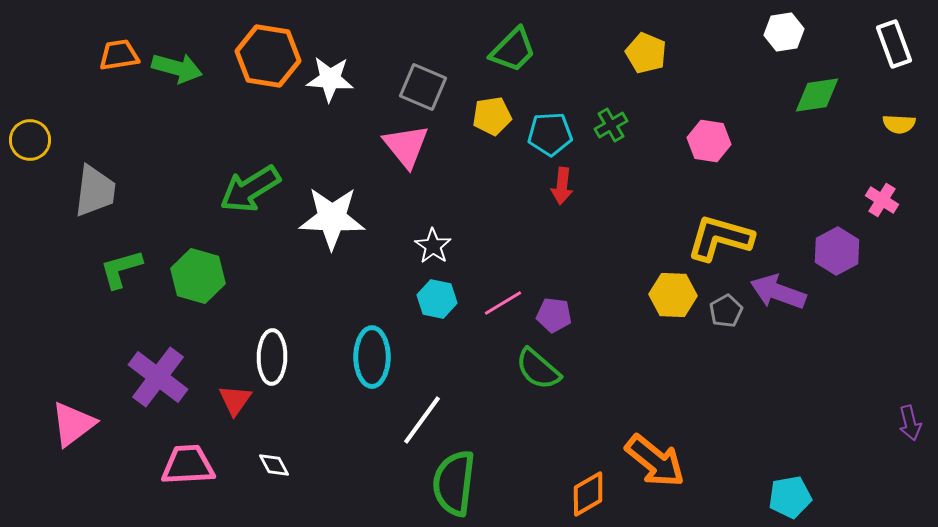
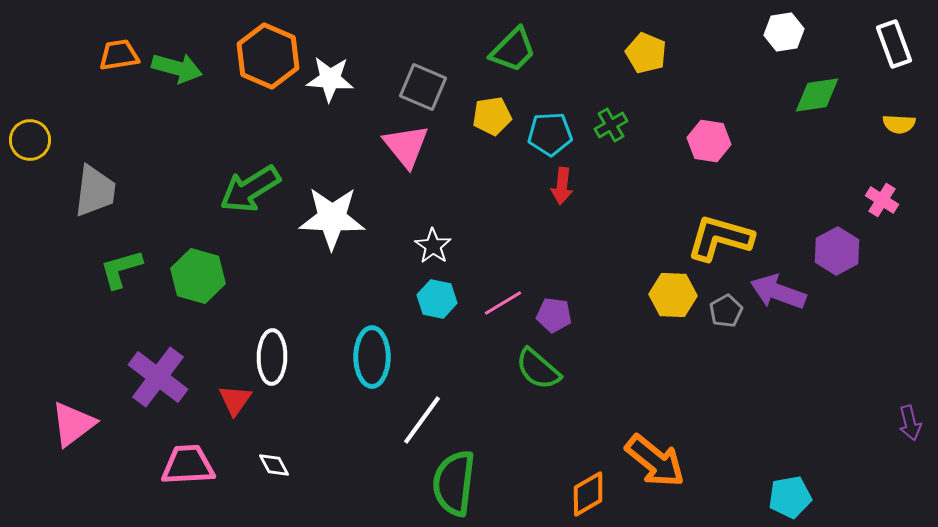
orange hexagon at (268, 56): rotated 14 degrees clockwise
